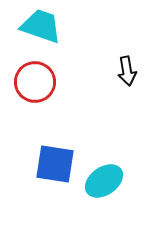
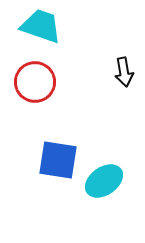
black arrow: moved 3 px left, 1 px down
blue square: moved 3 px right, 4 px up
